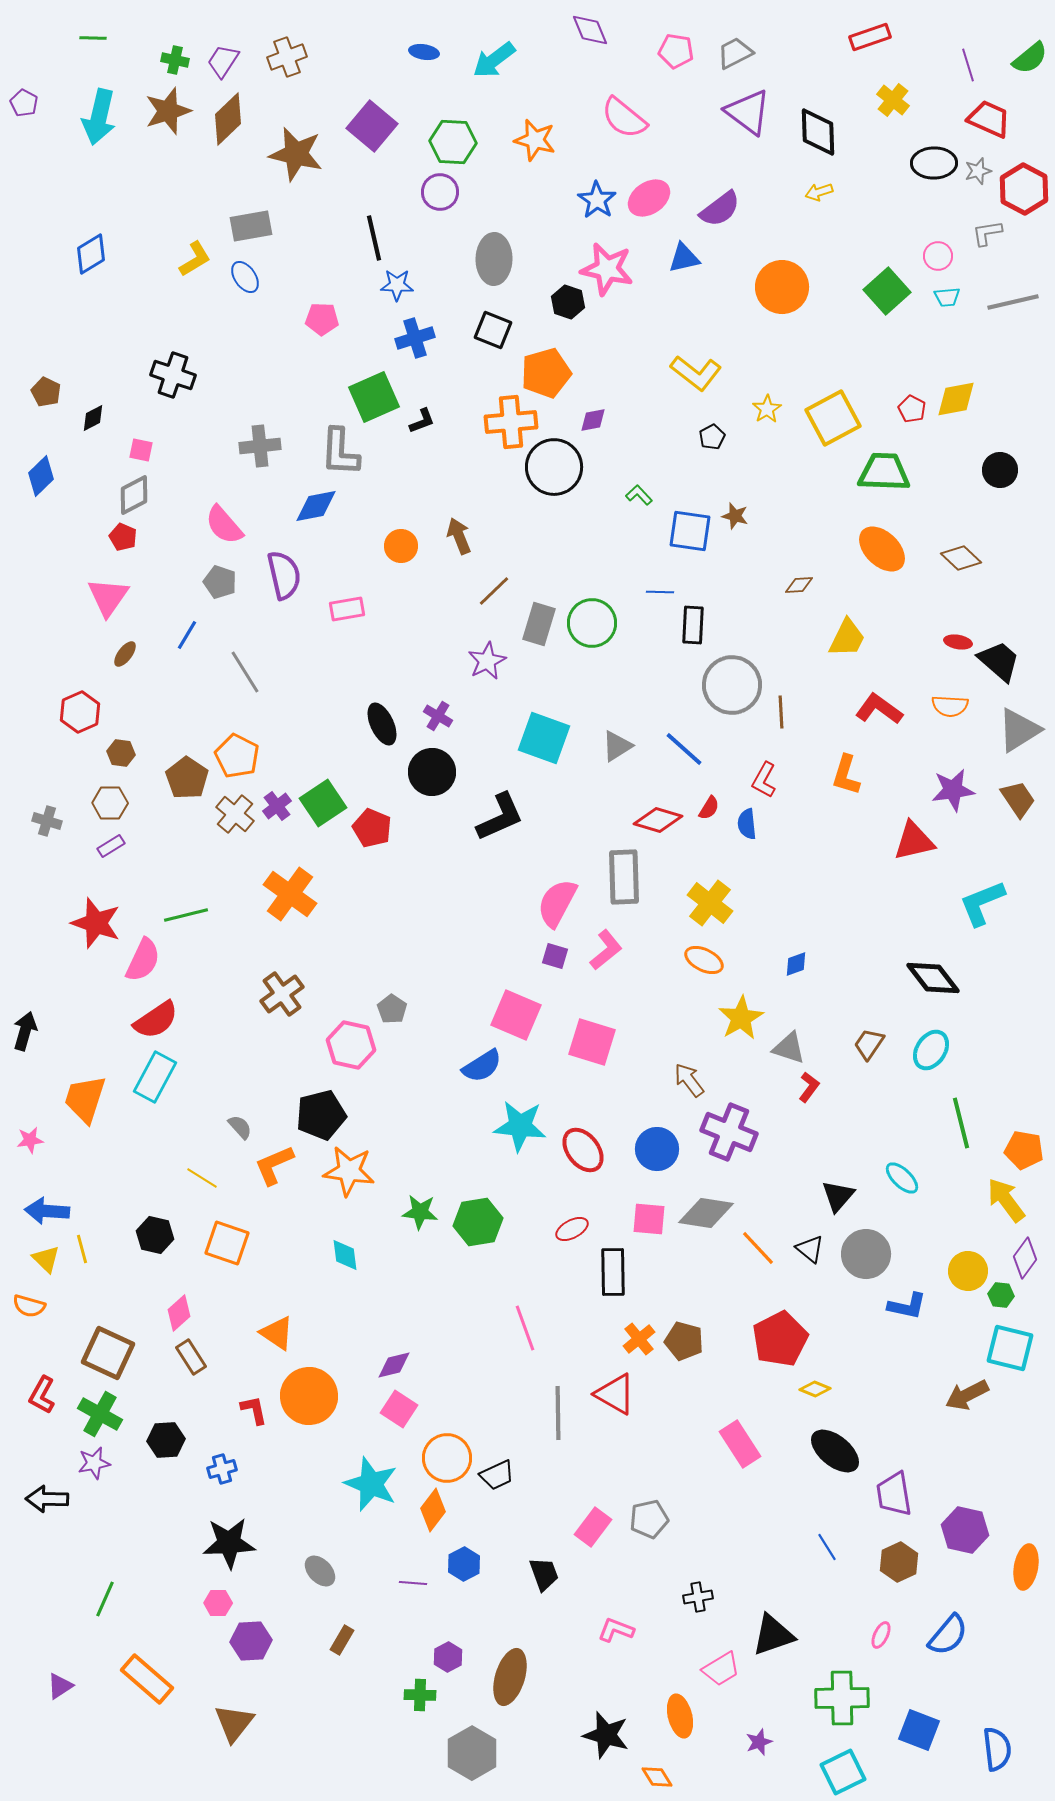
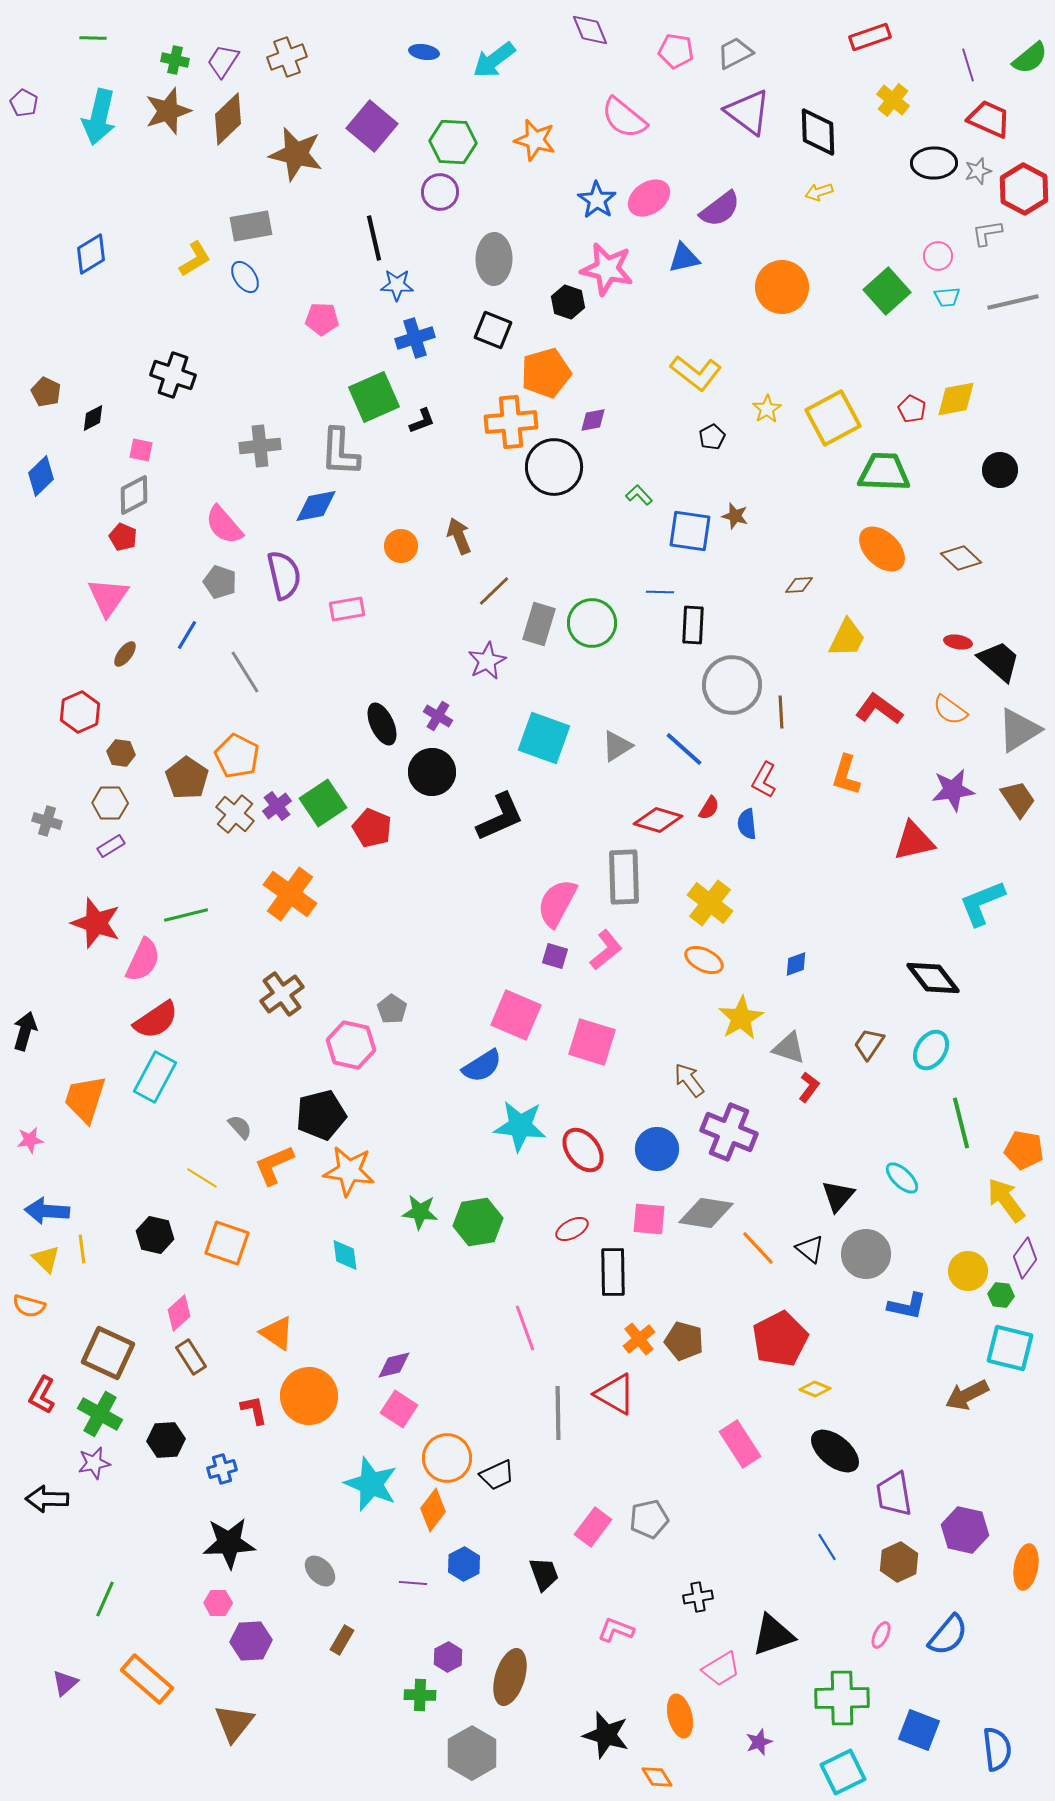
orange semicircle at (950, 706): moved 4 px down; rotated 33 degrees clockwise
yellow line at (82, 1249): rotated 8 degrees clockwise
purple triangle at (60, 1686): moved 5 px right, 3 px up; rotated 8 degrees counterclockwise
